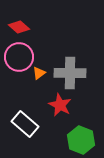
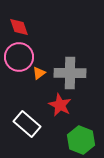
red diamond: rotated 30 degrees clockwise
white rectangle: moved 2 px right
